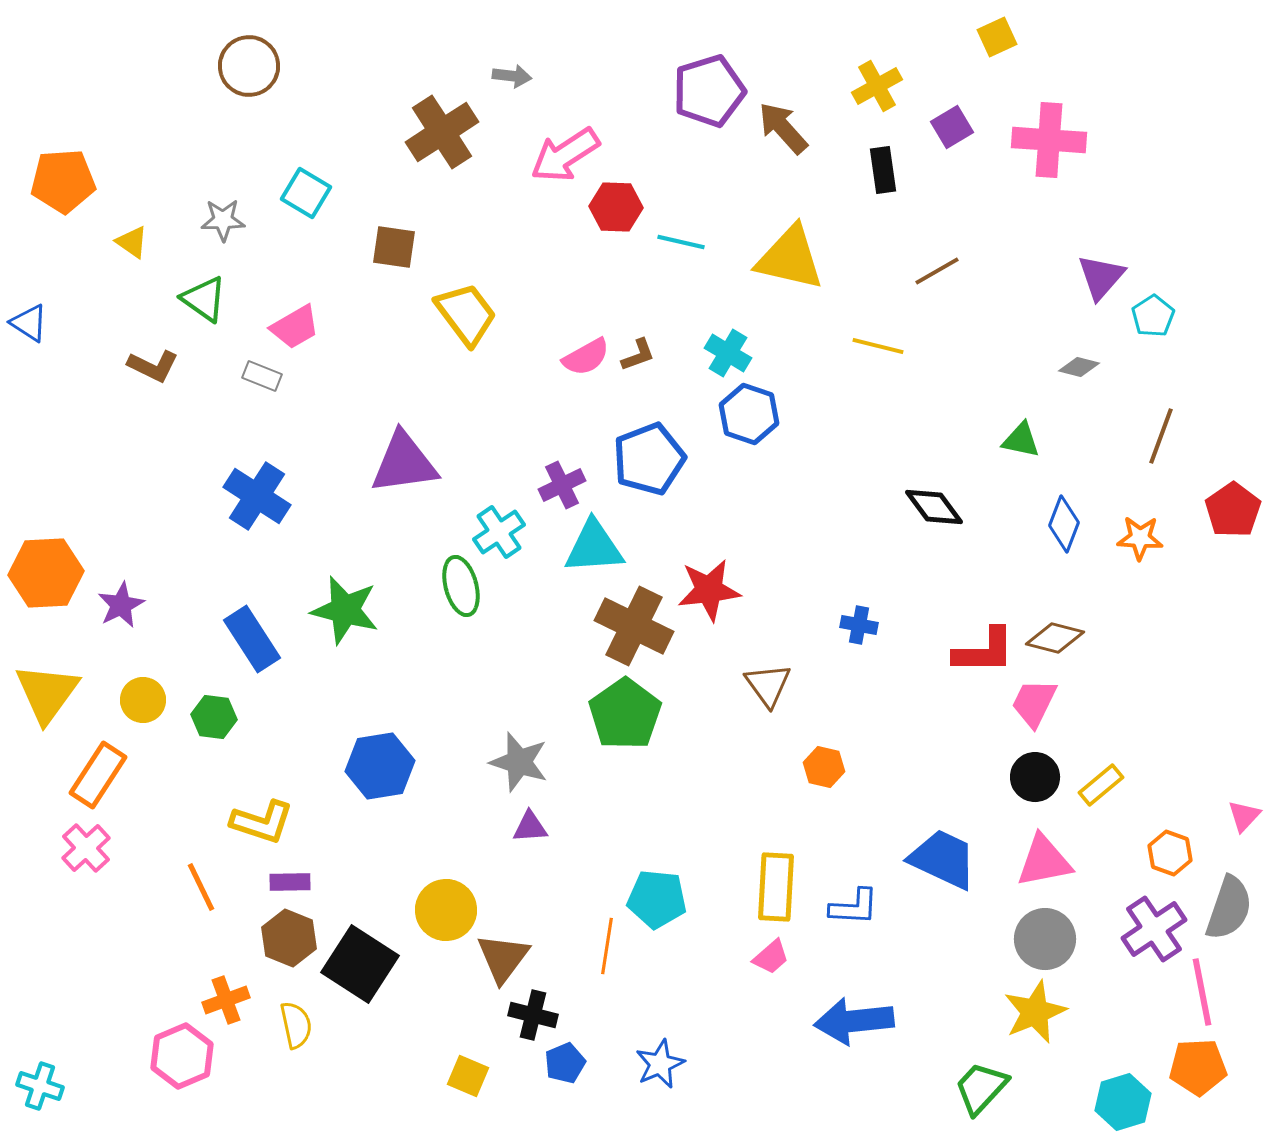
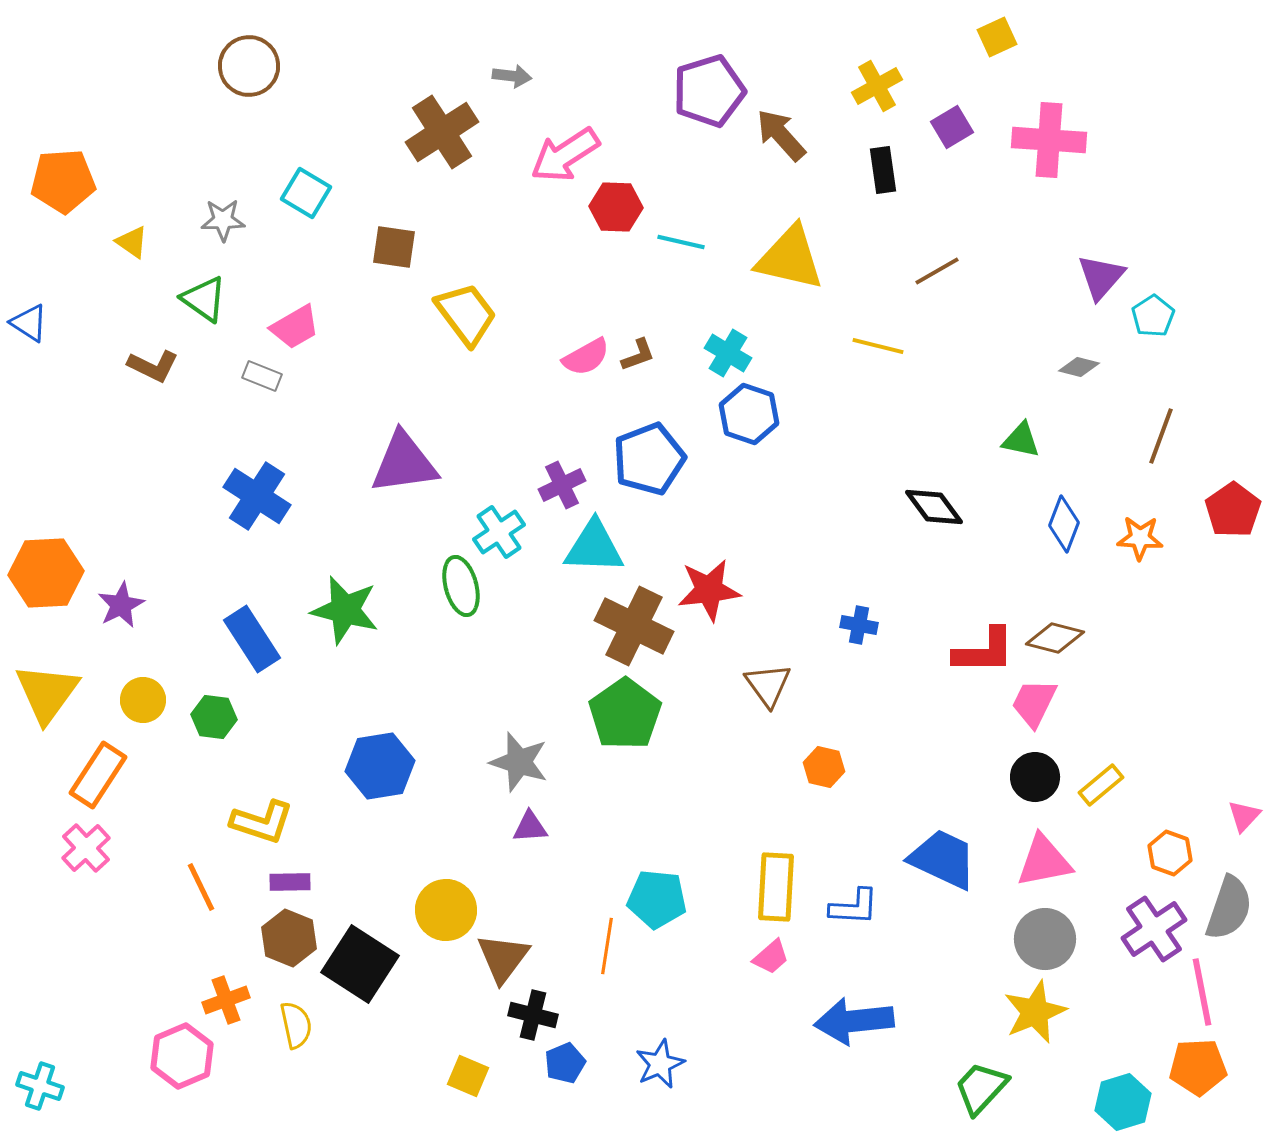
brown arrow at (783, 128): moved 2 px left, 7 px down
cyan triangle at (594, 547): rotated 6 degrees clockwise
